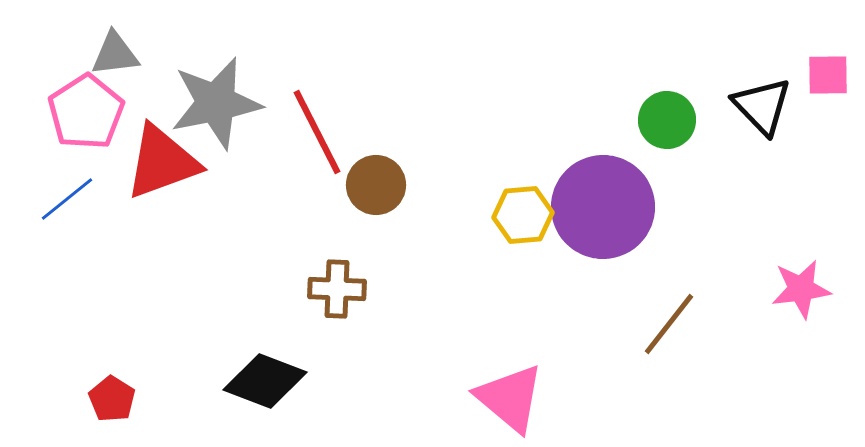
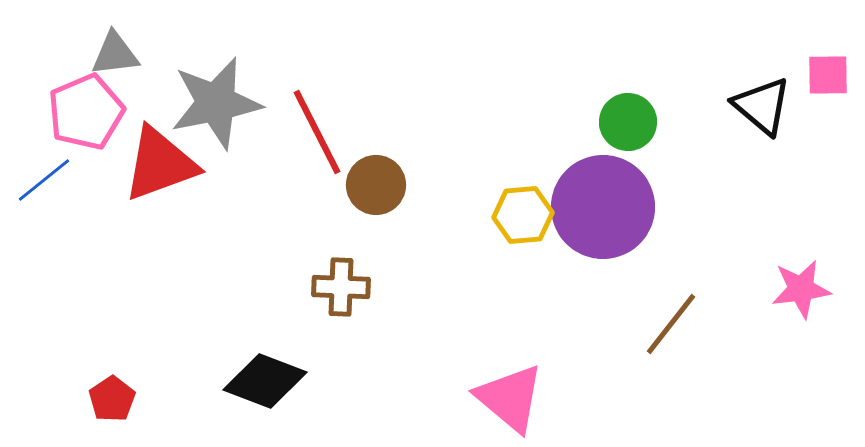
black triangle: rotated 6 degrees counterclockwise
pink pentagon: rotated 10 degrees clockwise
green circle: moved 39 px left, 2 px down
red triangle: moved 2 px left, 2 px down
blue line: moved 23 px left, 19 px up
brown cross: moved 4 px right, 2 px up
brown line: moved 2 px right
red pentagon: rotated 6 degrees clockwise
